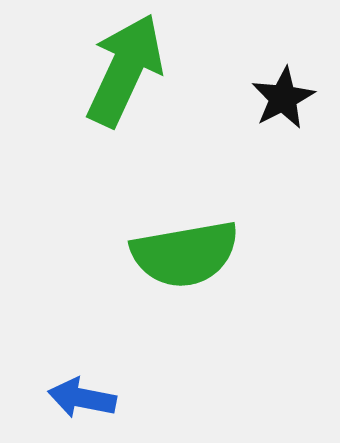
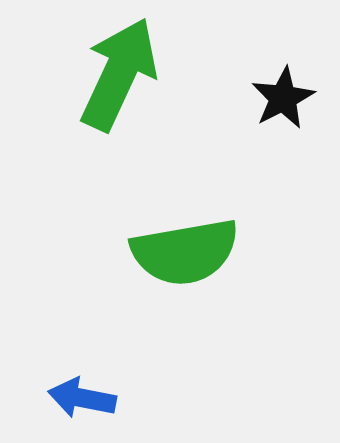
green arrow: moved 6 px left, 4 px down
green semicircle: moved 2 px up
